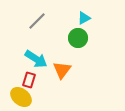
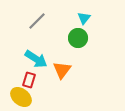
cyan triangle: rotated 24 degrees counterclockwise
